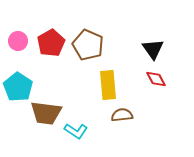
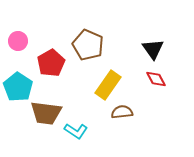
red pentagon: moved 20 px down
yellow rectangle: rotated 40 degrees clockwise
brown semicircle: moved 3 px up
